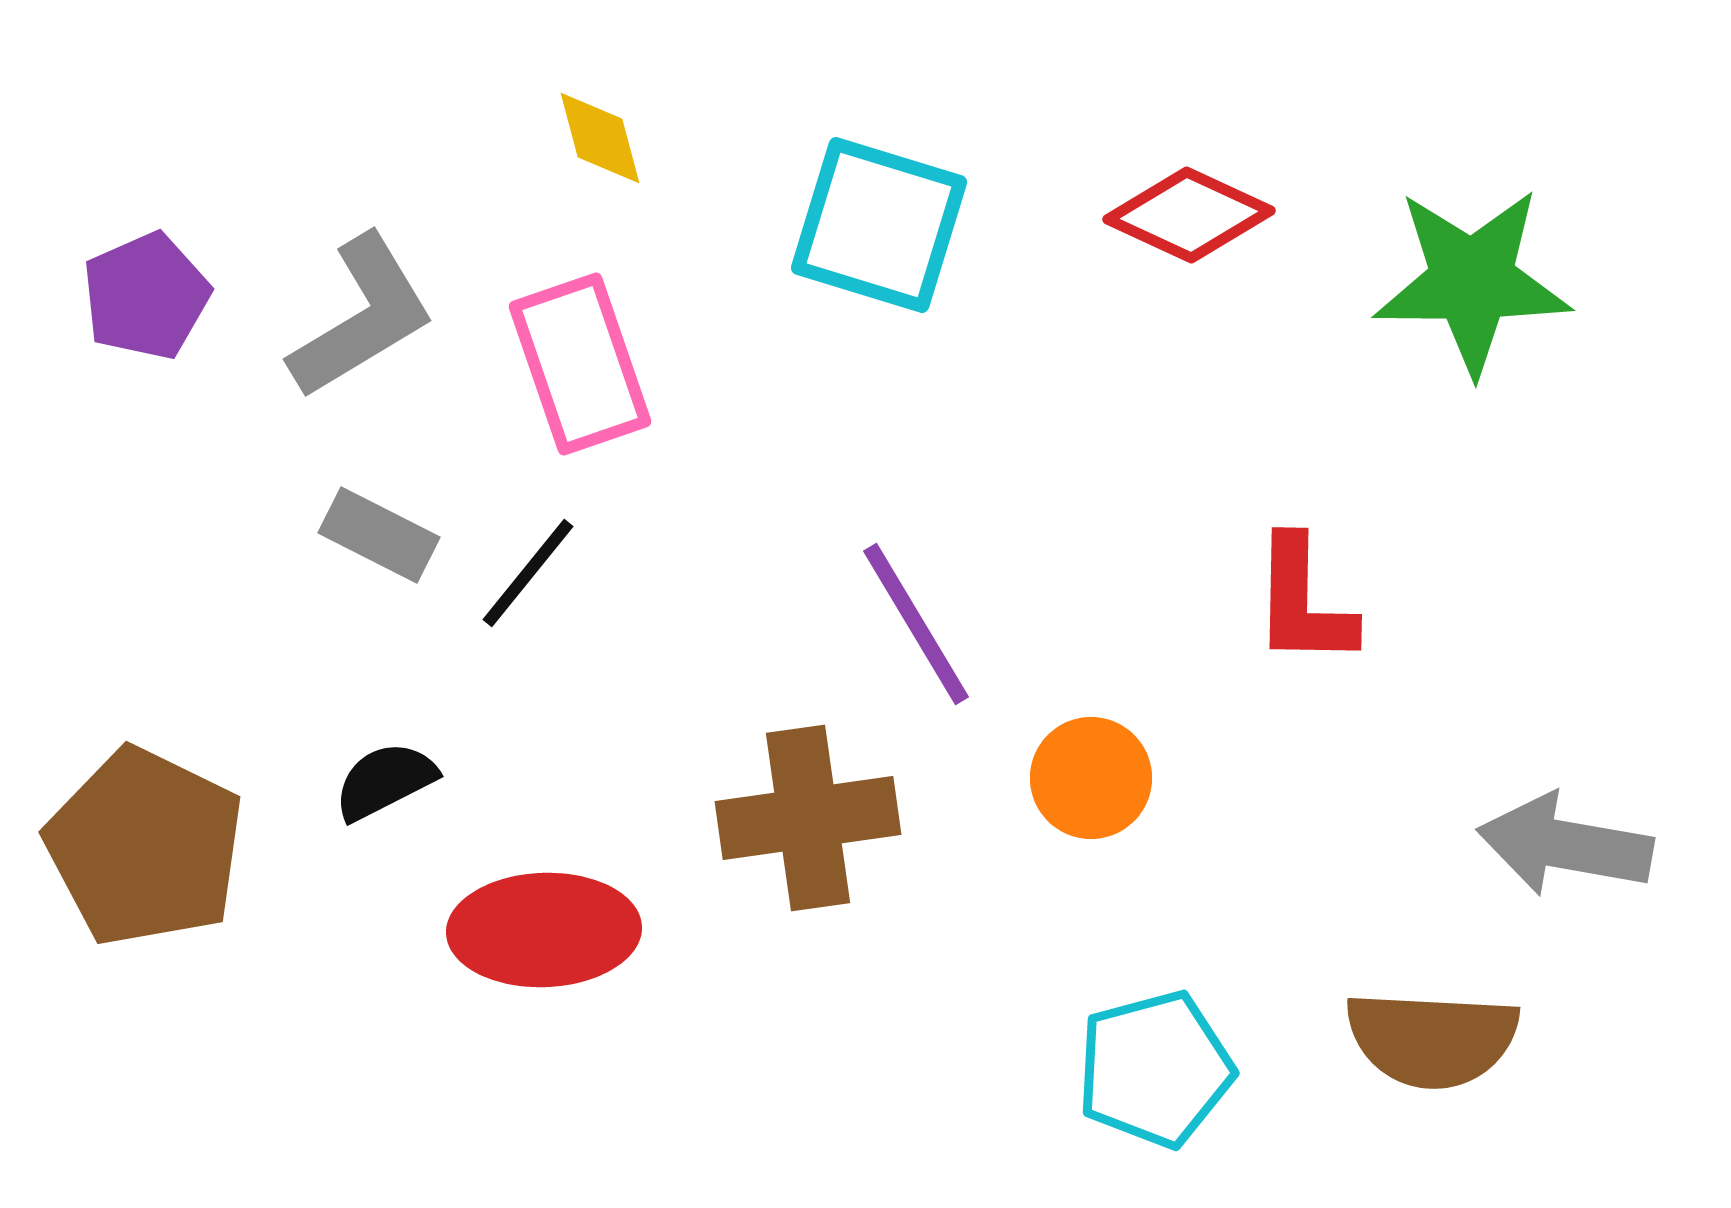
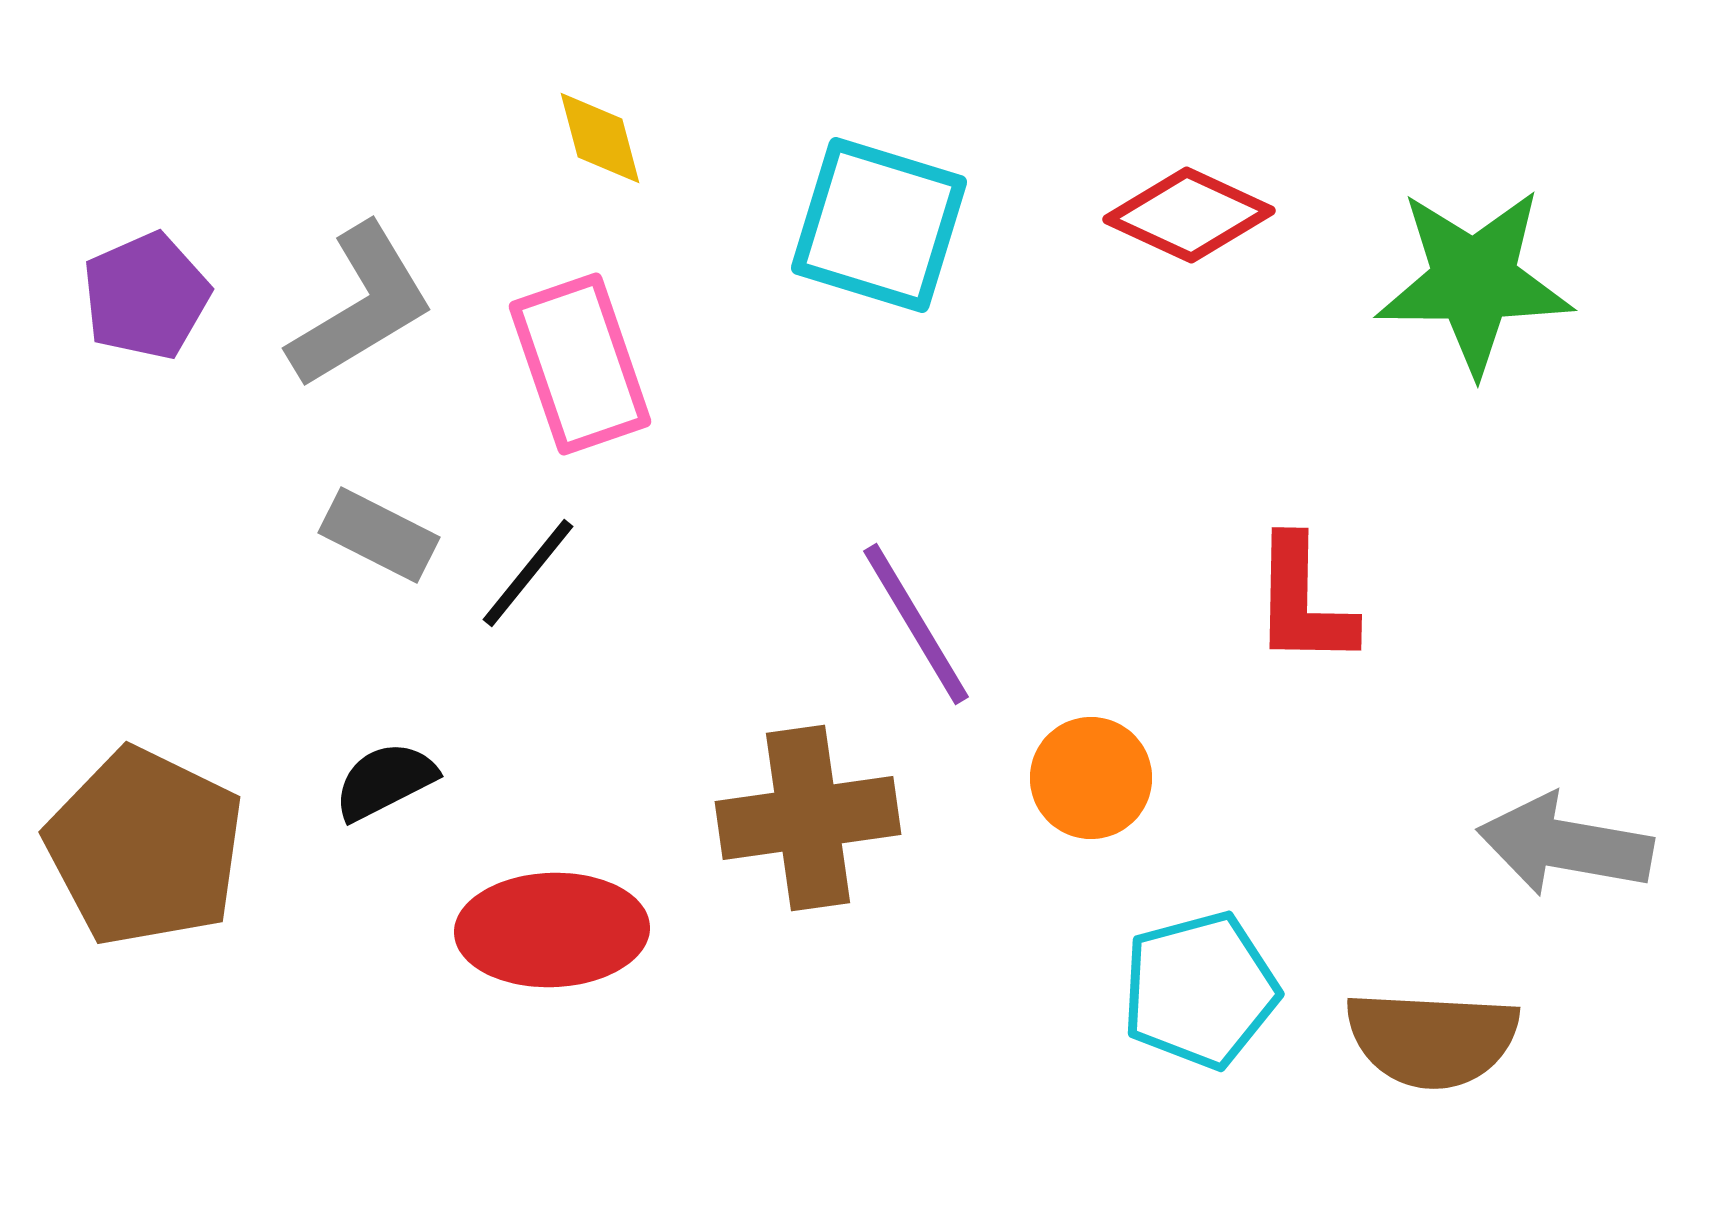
green star: moved 2 px right
gray L-shape: moved 1 px left, 11 px up
red ellipse: moved 8 px right
cyan pentagon: moved 45 px right, 79 px up
